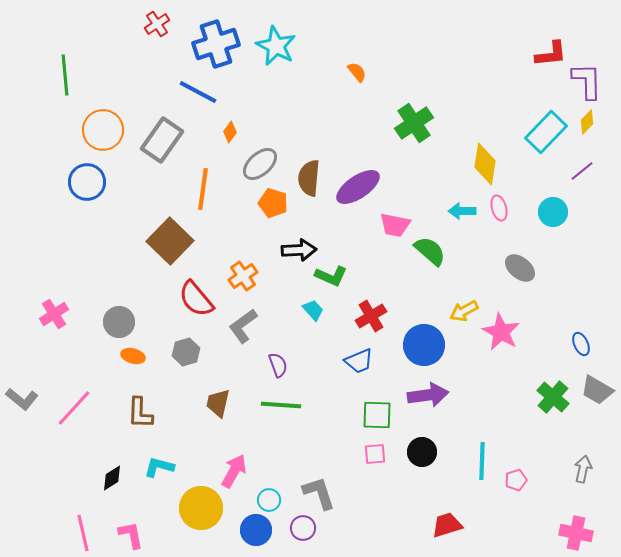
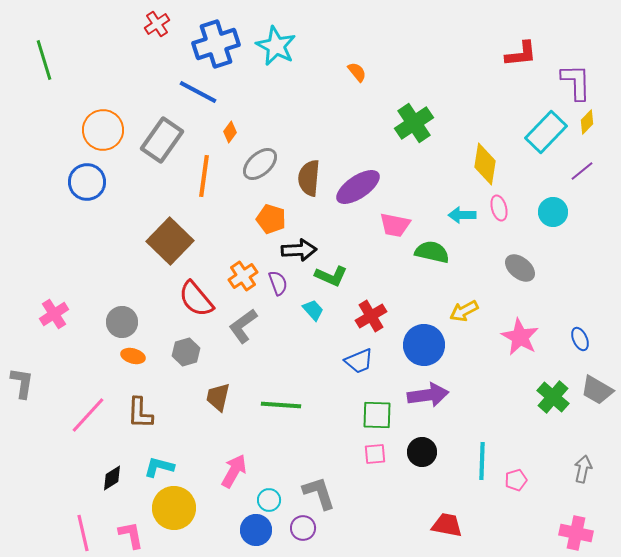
red L-shape at (551, 54): moved 30 px left
green line at (65, 75): moved 21 px left, 15 px up; rotated 12 degrees counterclockwise
purple L-shape at (587, 81): moved 11 px left, 1 px down
orange line at (203, 189): moved 1 px right, 13 px up
orange pentagon at (273, 203): moved 2 px left, 16 px down
cyan arrow at (462, 211): moved 4 px down
green semicircle at (430, 251): moved 2 px right, 1 px down; rotated 28 degrees counterclockwise
gray circle at (119, 322): moved 3 px right
pink star at (501, 332): moved 19 px right, 5 px down
blue ellipse at (581, 344): moved 1 px left, 5 px up
purple semicircle at (278, 365): moved 82 px up
gray L-shape at (22, 399): moved 16 px up; rotated 120 degrees counterclockwise
brown trapezoid at (218, 403): moved 6 px up
pink line at (74, 408): moved 14 px right, 7 px down
yellow circle at (201, 508): moved 27 px left
red trapezoid at (447, 525): rotated 28 degrees clockwise
